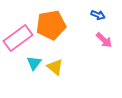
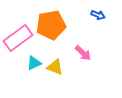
pink arrow: moved 21 px left, 13 px down
cyan triangle: rotated 28 degrees clockwise
yellow triangle: rotated 18 degrees counterclockwise
